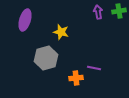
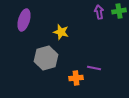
purple arrow: moved 1 px right
purple ellipse: moved 1 px left
